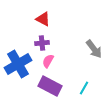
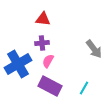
red triangle: rotated 21 degrees counterclockwise
